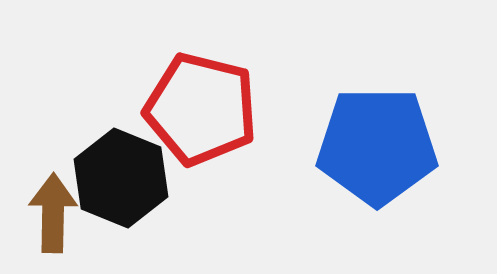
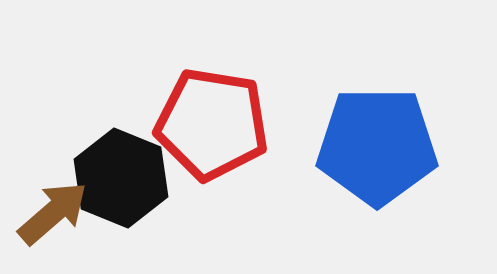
red pentagon: moved 11 px right, 15 px down; rotated 5 degrees counterclockwise
brown arrow: rotated 48 degrees clockwise
